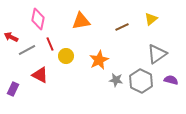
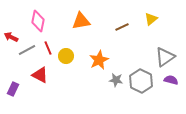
pink diamond: moved 2 px down
red line: moved 2 px left, 4 px down
gray triangle: moved 8 px right, 3 px down
